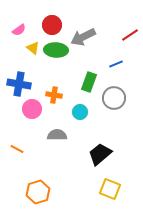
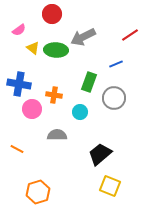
red circle: moved 11 px up
yellow square: moved 3 px up
